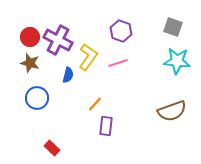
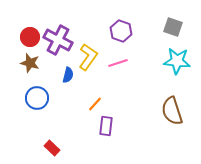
brown semicircle: rotated 92 degrees clockwise
